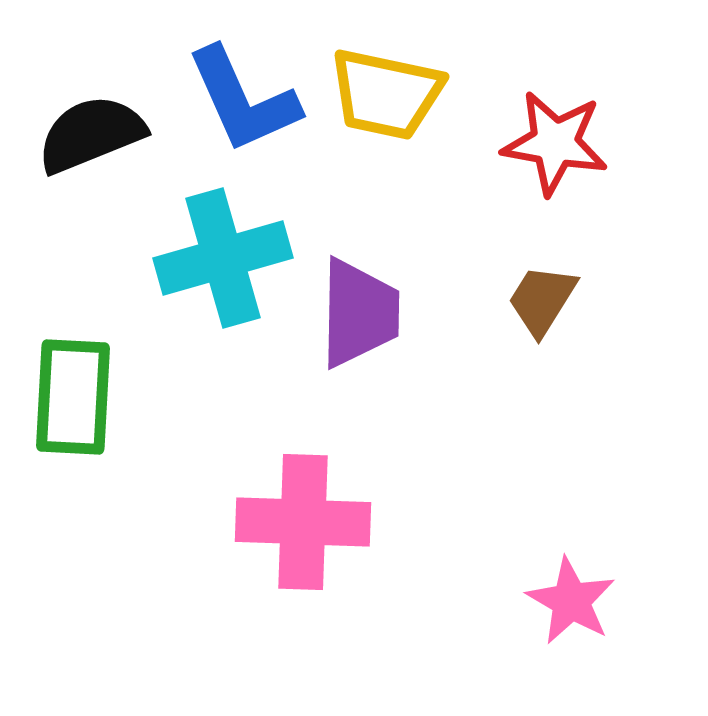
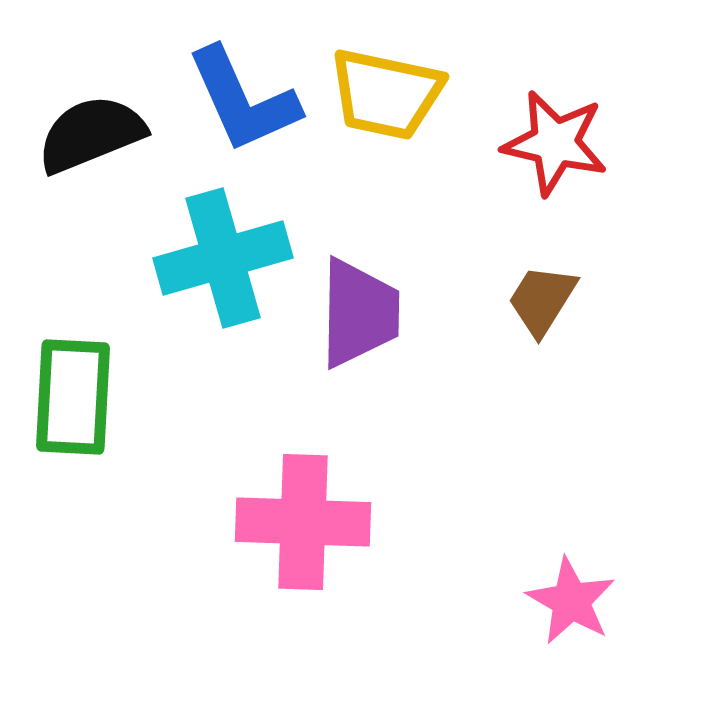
red star: rotated 3 degrees clockwise
